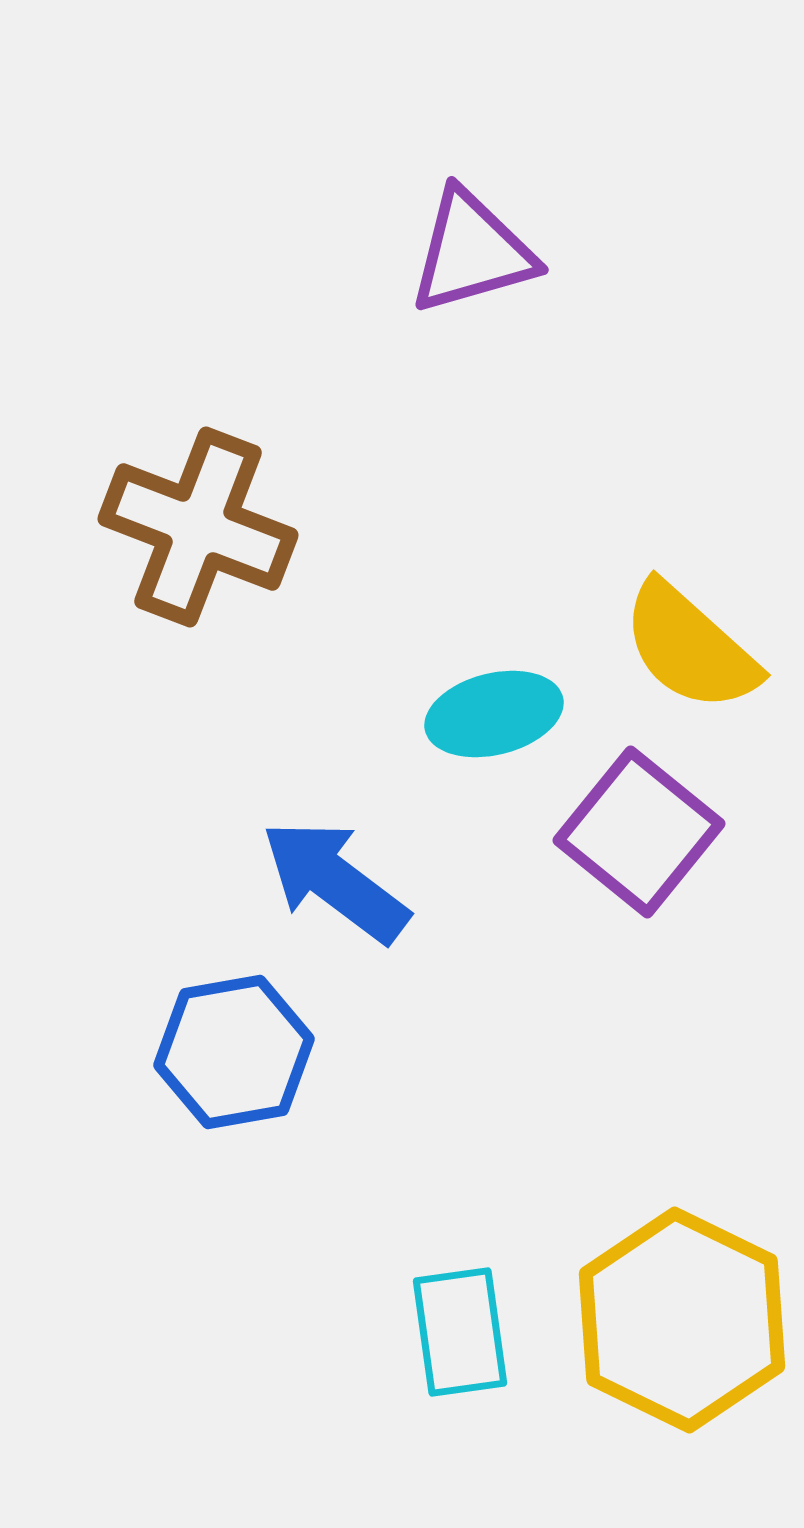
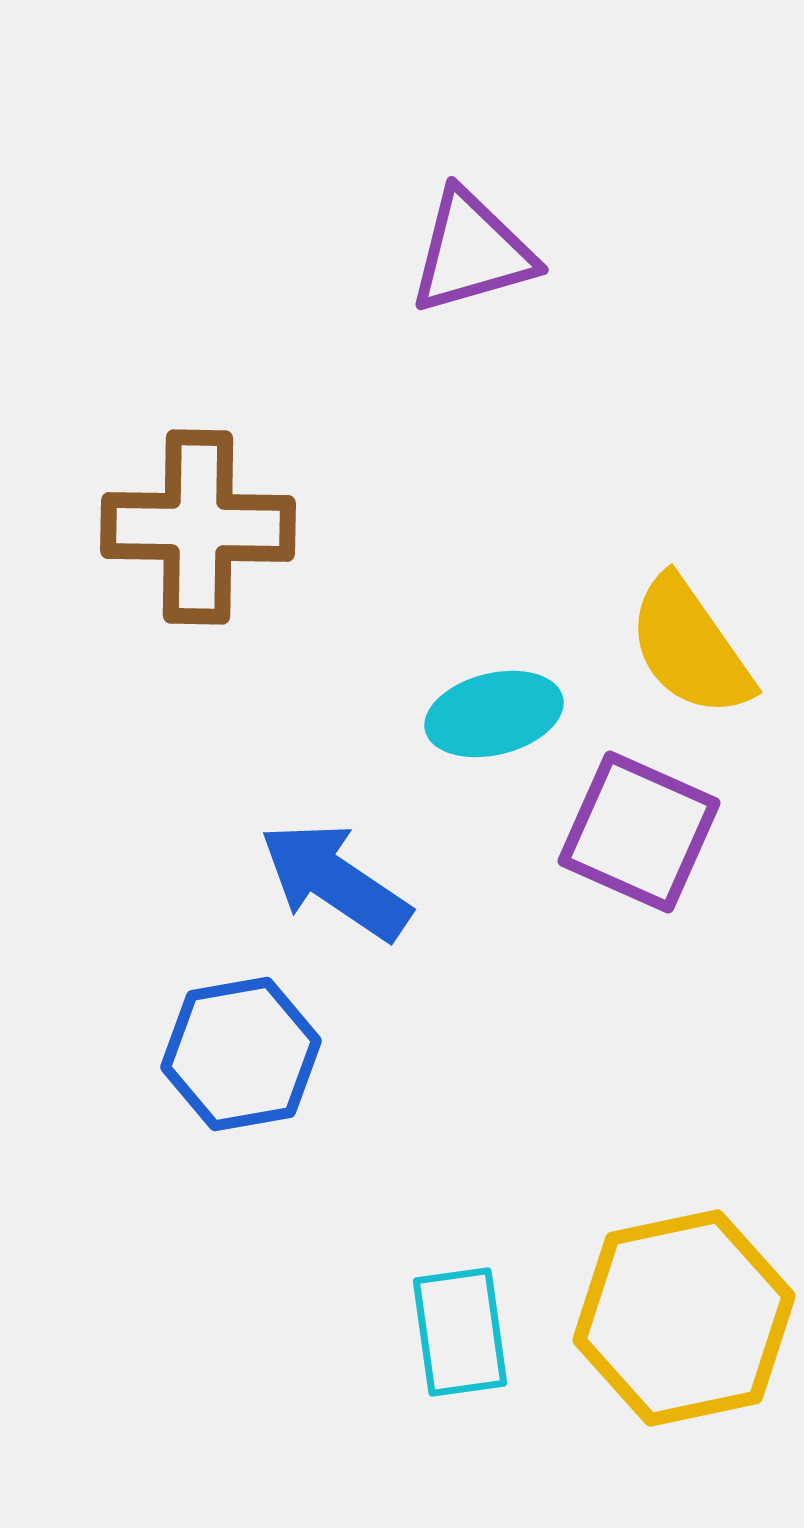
brown cross: rotated 20 degrees counterclockwise
yellow semicircle: rotated 13 degrees clockwise
purple square: rotated 15 degrees counterclockwise
blue arrow: rotated 3 degrees counterclockwise
blue hexagon: moved 7 px right, 2 px down
yellow hexagon: moved 2 px right, 2 px up; rotated 22 degrees clockwise
